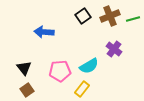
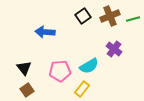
blue arrow: moved 1 px right
